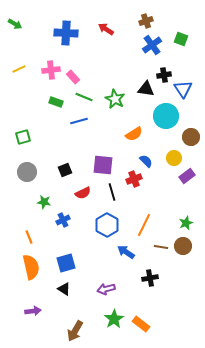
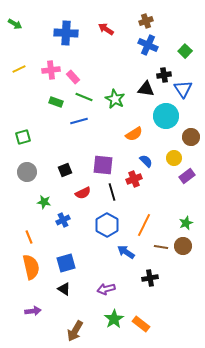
green square at (181, 39): moved 4 px right, 12 px down; rotated 24 degrees clockwise
blue cross at (152, 45): moved 4 px left; rotated 30 degrees counterclockwise
